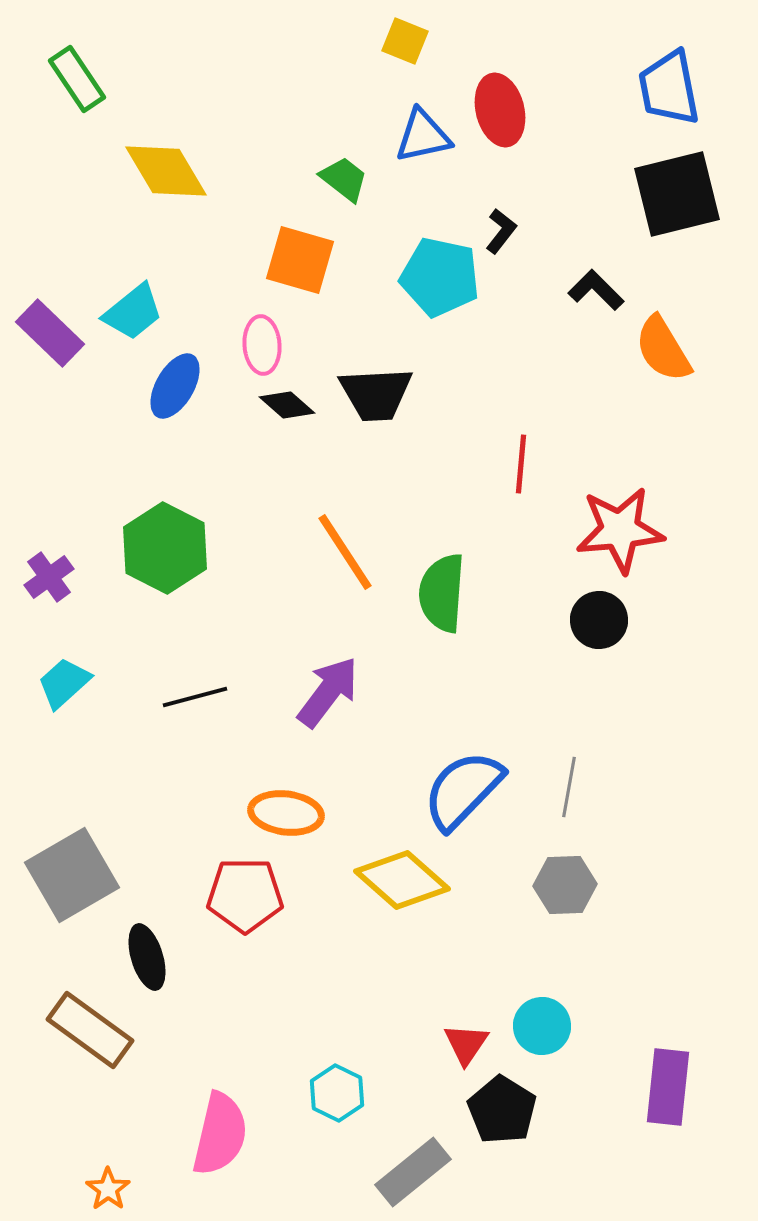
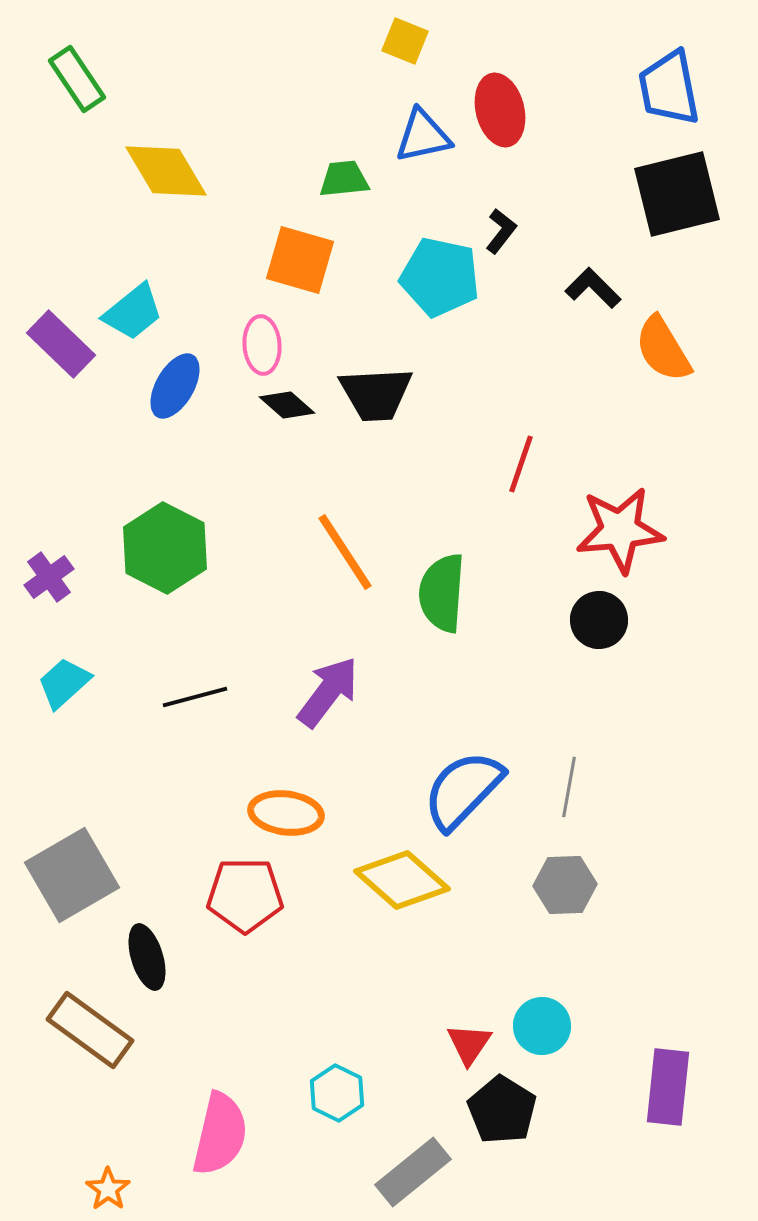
green trapezoid at (344, 179): rotated 44 degrees counterclockwise
black L-shape at (596, 290): moved 3 px left, 2 px up
purple rectangle at (50, 333): moved 11 px right, 11 px down
red line at (521, 464): rotated 14 degrees clockwise
red triangle at (466, 1044): moved 3 px right
